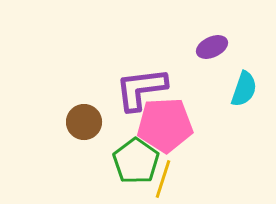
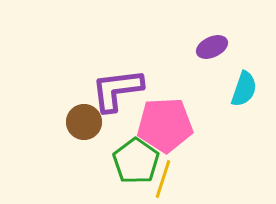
purple L-shape: moved 24 px left, 1 px down
